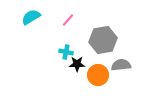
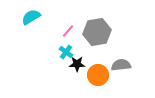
pink line: moved 11 px down
gray hexagon: moved 6 px left, 8 px up
cyan cross: rotated 24 degrees clockwise
